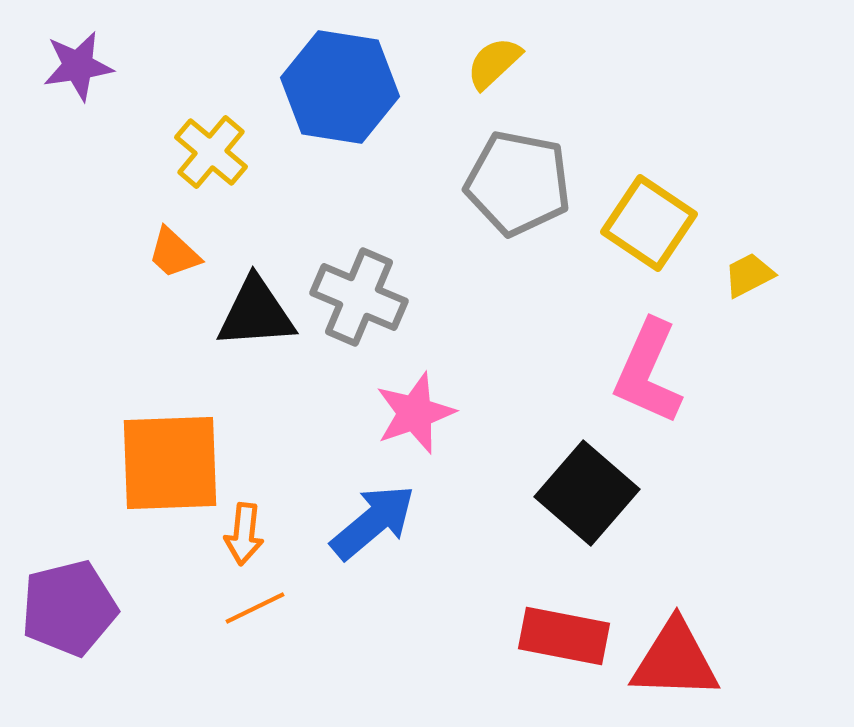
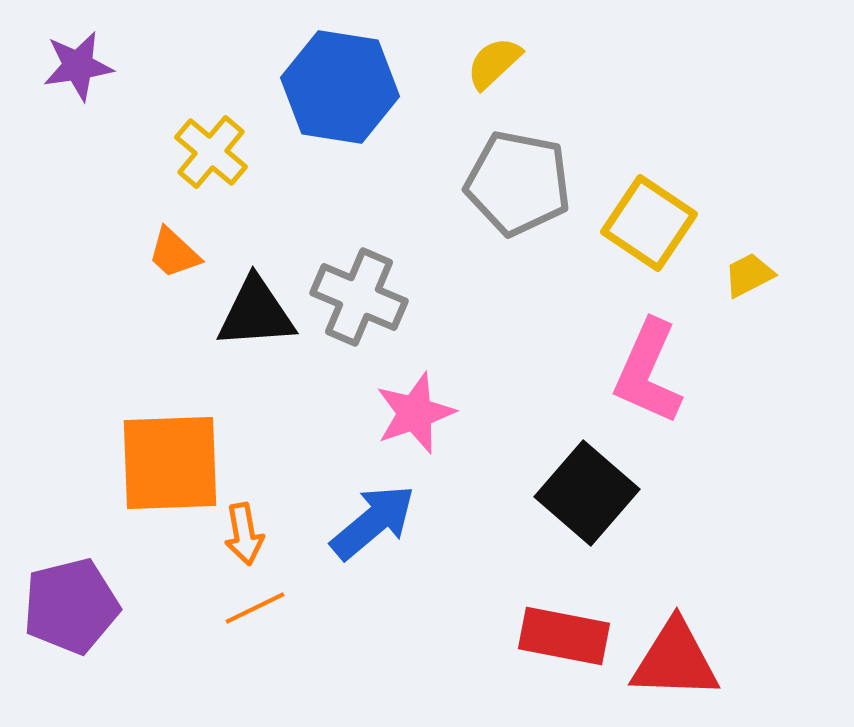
orange arrow: rotated 16 degrees counterclockwise
purple pentagon: moved 2 px right, 2 px up
